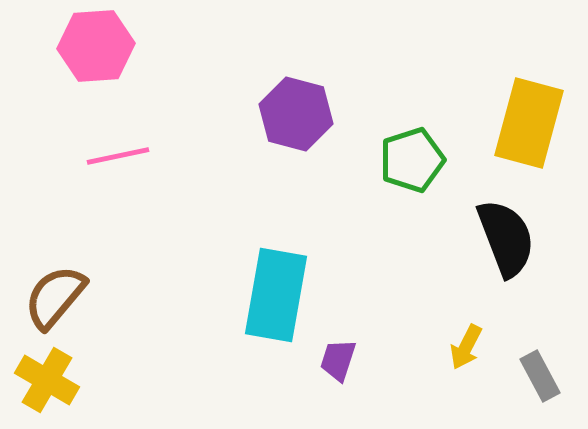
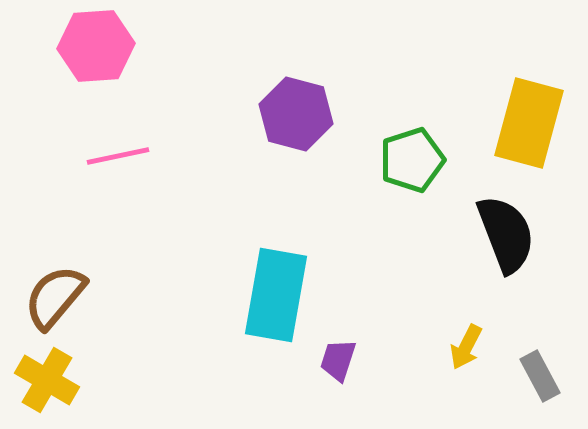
black semicircle: moved 4 px up
